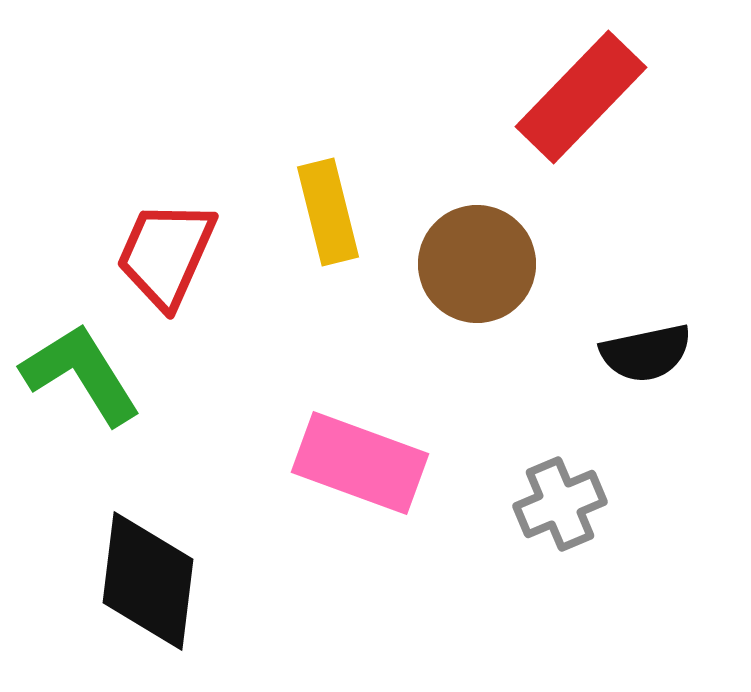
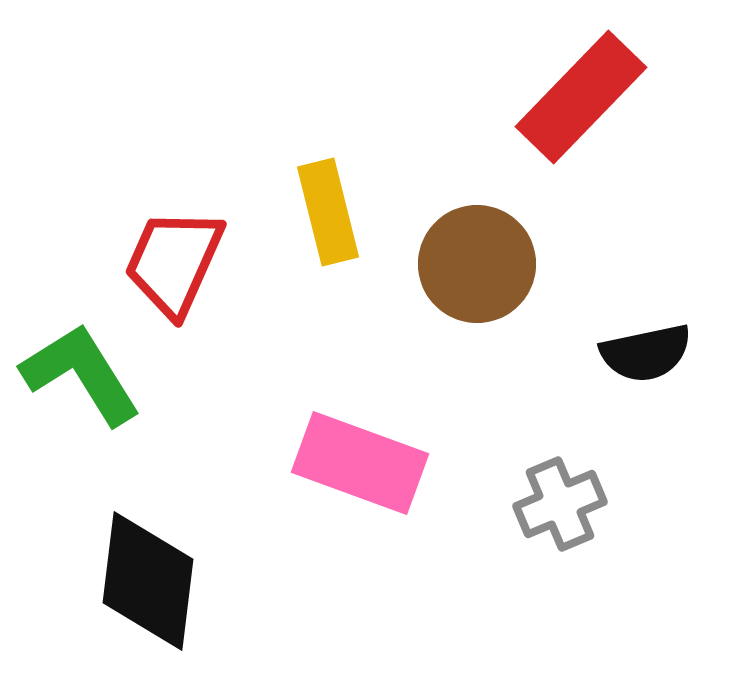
red trapezoid: moved 8 px right, 8 px down
